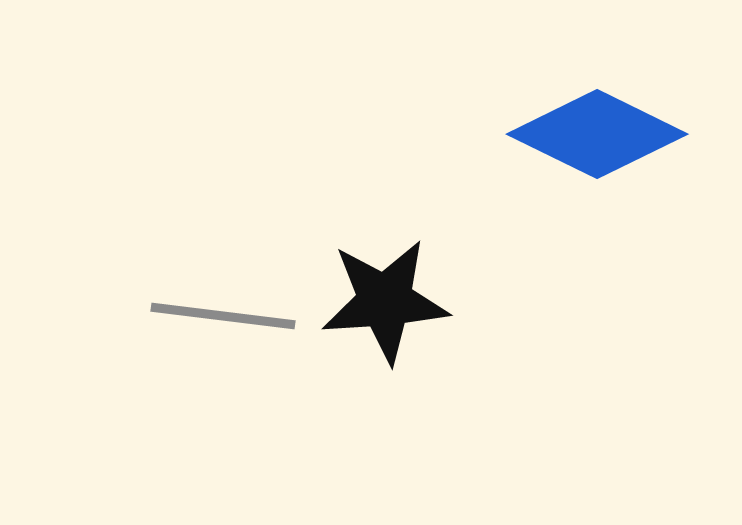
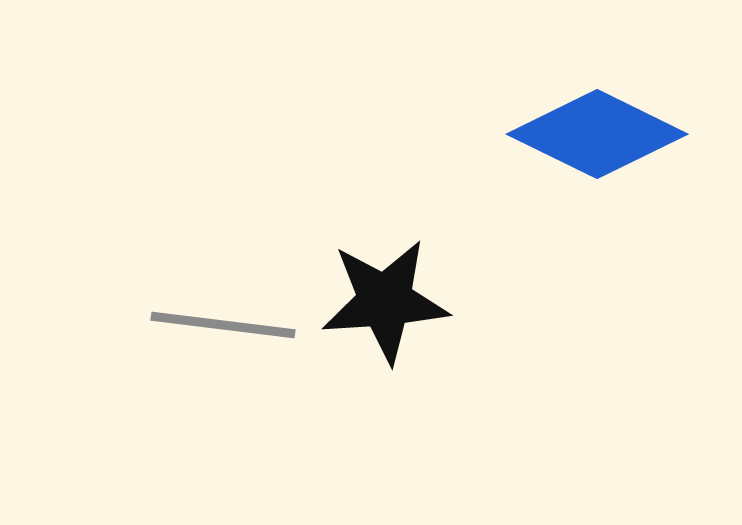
gray line: moved 9 px down
